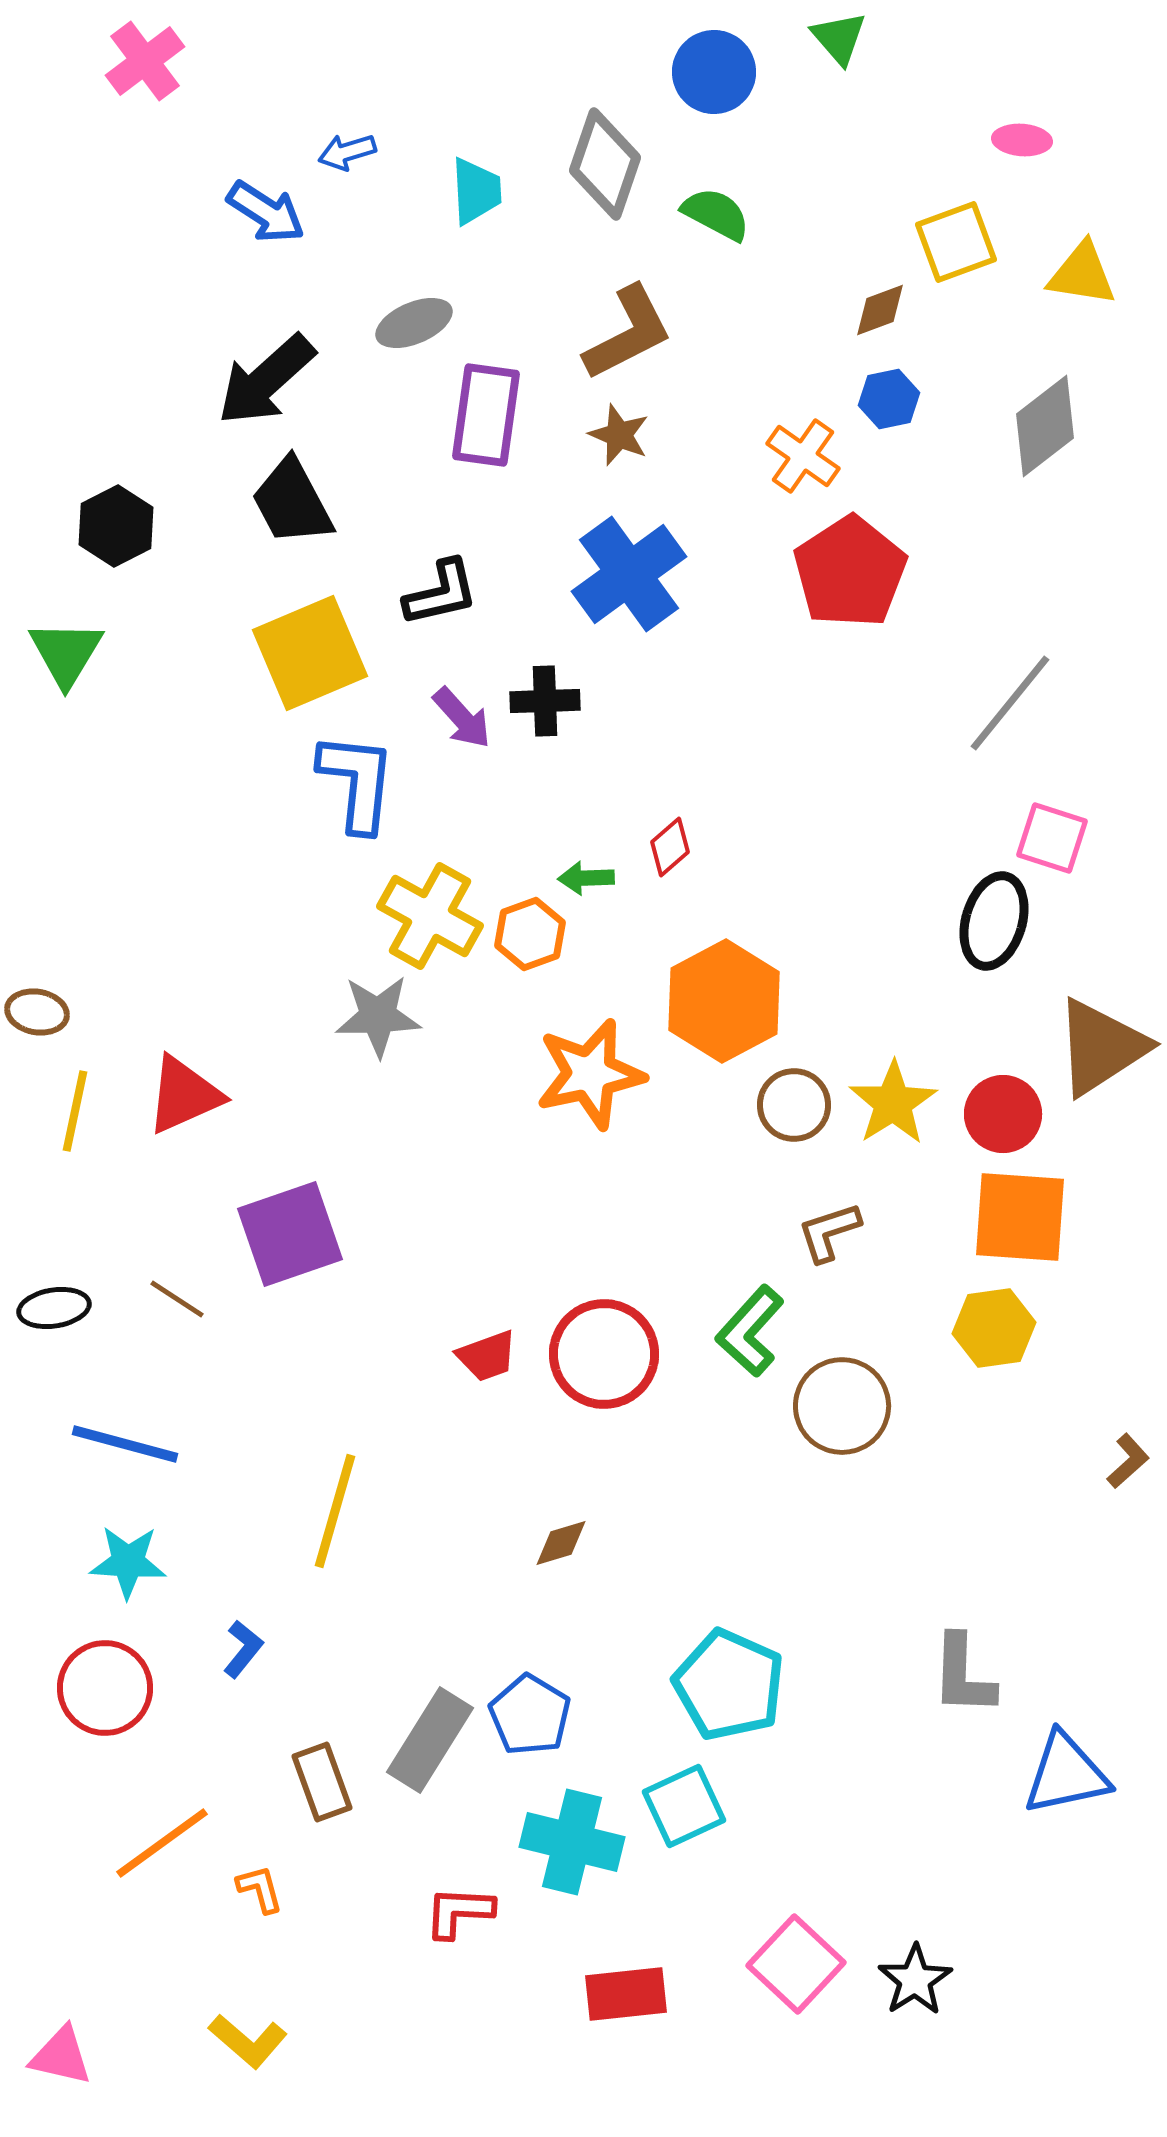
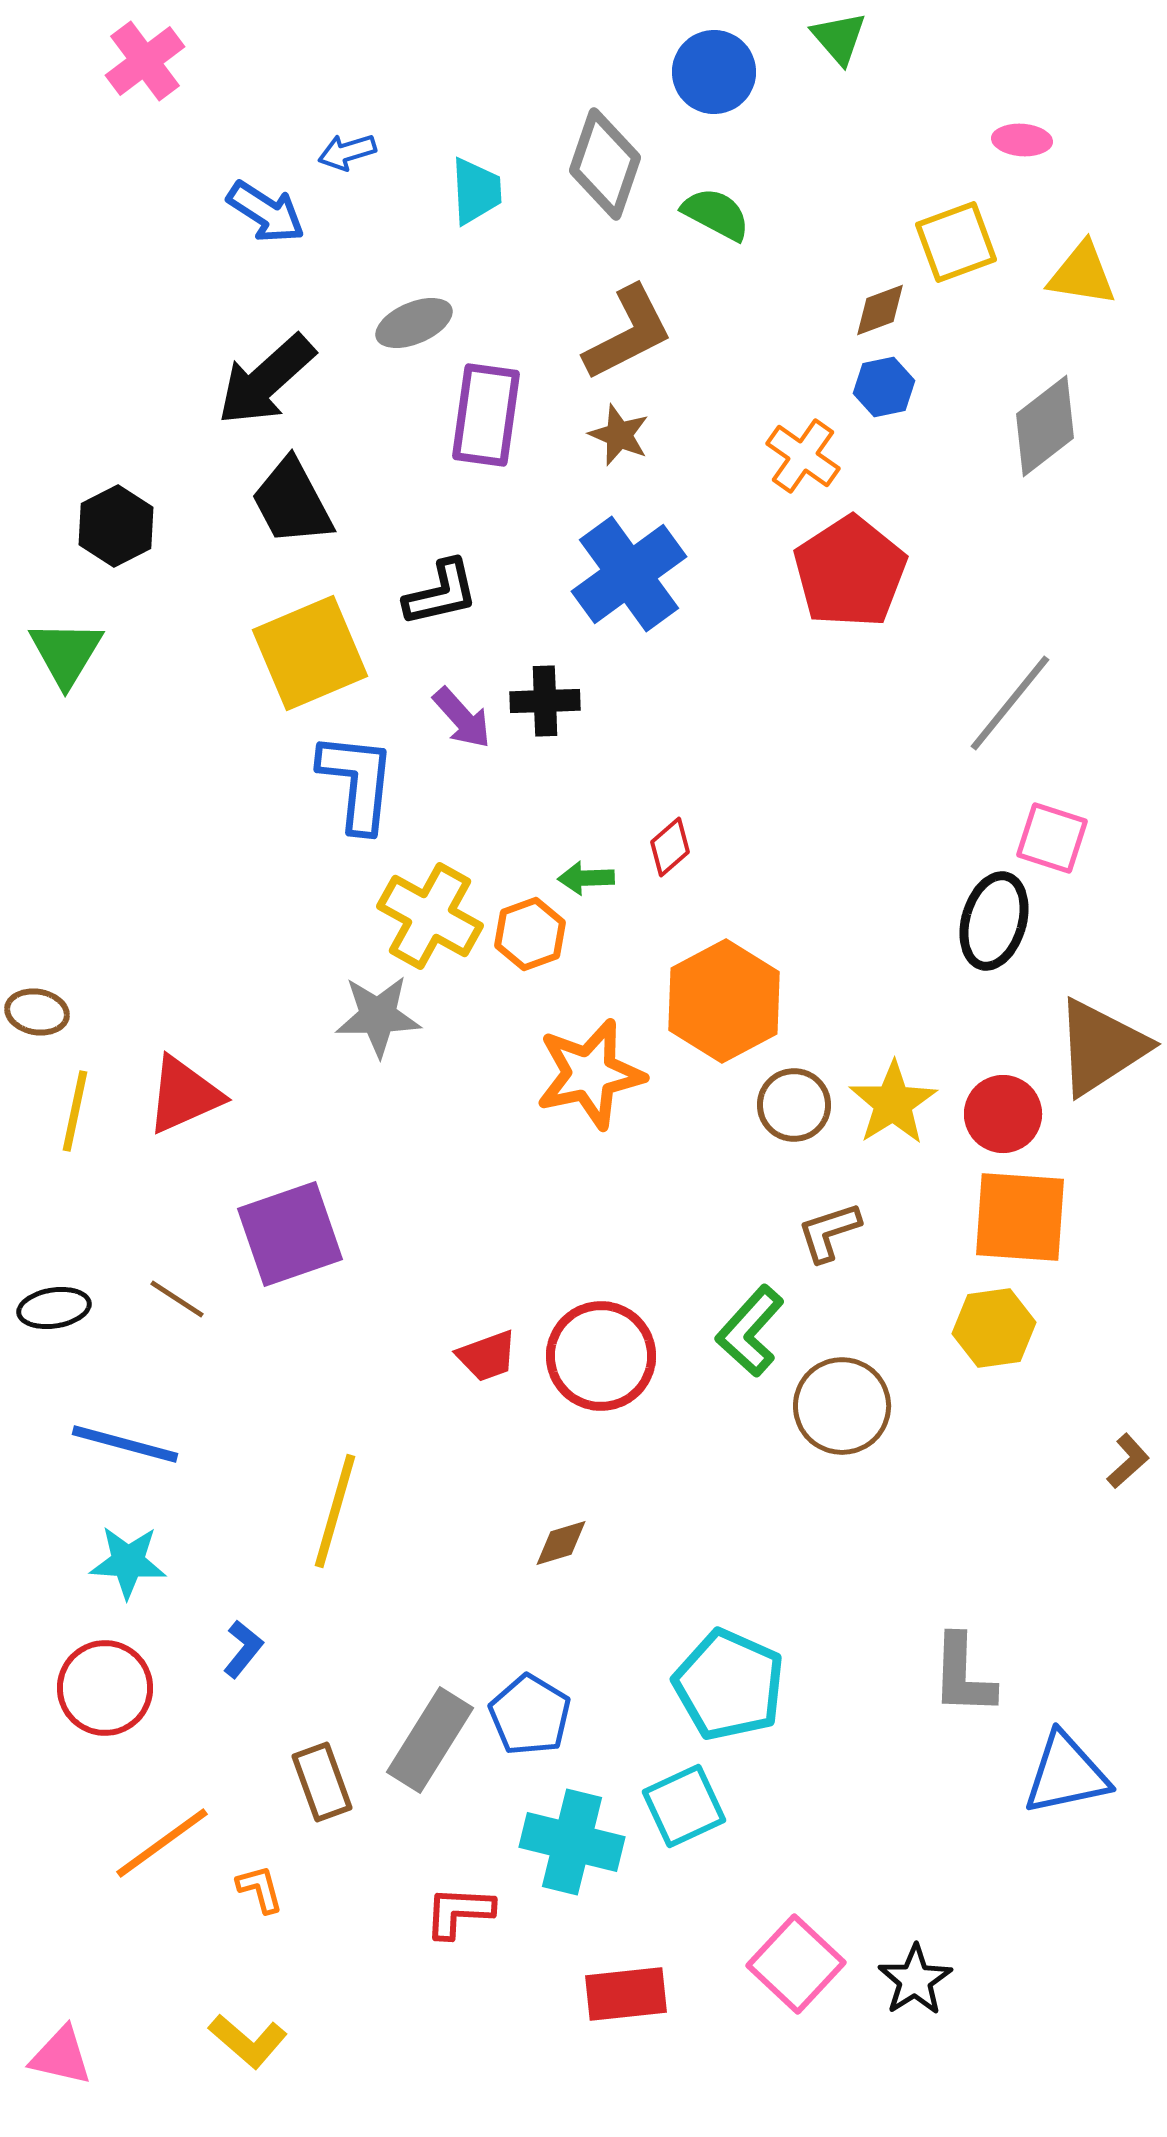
blue hexagon at (889, 399): moved 5 px left, 12 px up
red circle at (604, 1354): moved 3 px left, 2 px down
